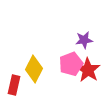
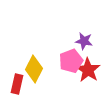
purple star: moved 1 px down; rotated 18 degrees clockwise
pink pentagon: moved 3 px up
red rectangle: moved 3 px right, 1 px up
